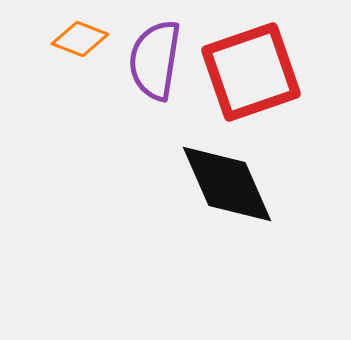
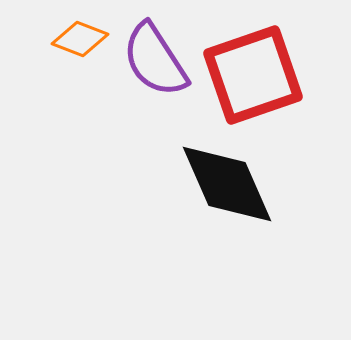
purple semicircle: rotated 42 degrees counterclockwise
red square: moved 2 px right, 3 px down
